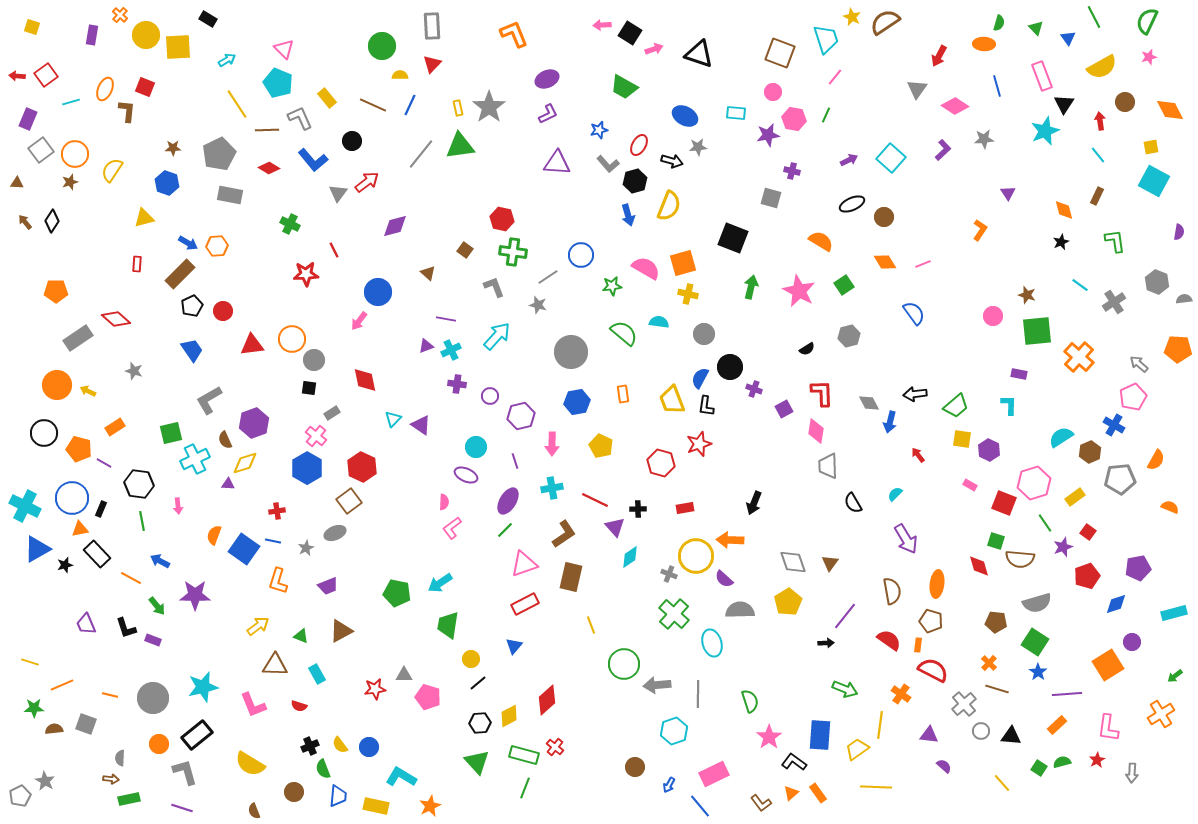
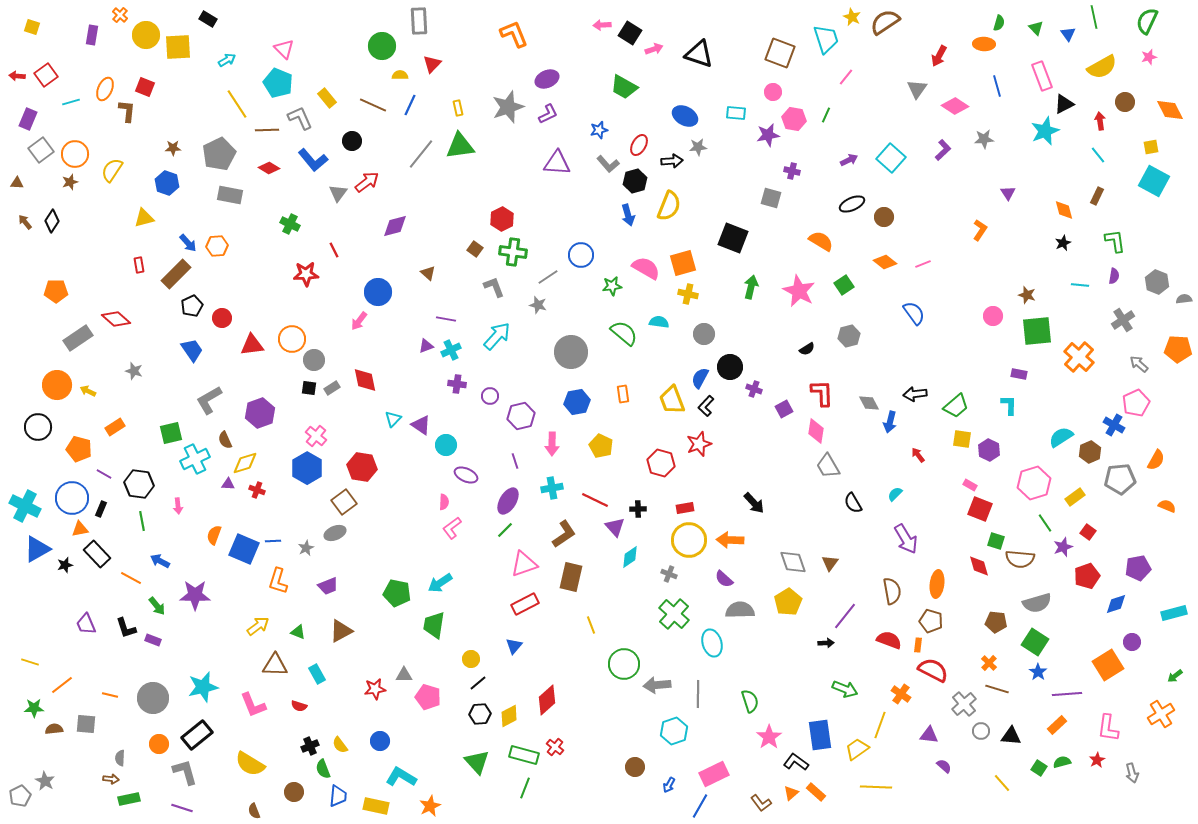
green line at (1094, 17): rotated 15 degrees clockwise
gray rectangle at (432, 26): moved 13 px left, 5 px up
blue triangle at (1068, 38): moved 4 px up
pink line at (835, 77): moved 11 px right
black triangle at (1064, 104): rotated 30 degrees clockwise
gray star at (489, 107): moved 19 px right; rotated 16 degrees clockwise
black arrow at (672, 161): rotated 20 degrees counterclockwise
red hexagon at (502, 219): rotated 20 degrees clockwise
purple semicircle at (1179, 232): moved 65 px left, 44 px down
black star at (1061, 242): moved 2 px right, 1 px down
blue arrow at (188, 243): rotated 18 degrees clockwise
brown square at (465, 250): moved 10 px right, 1 px up
orange diamond at (885, 262): rotated 20 degrees counterclockwise
red rectangle at (137, 264): moved 2 px right, 1 px down; rotated 14 degrees counterclockwise
brown rectangle at (180, 274): moved 4 px left
cyan line at (1080, 285): rotated 30 degrees counterclockwise
gray cross at (1114, 302): moved 9 px right, 18 px down
red circle at (223, 311): moved 1 px left, 7 px down
pink pentagon at (1133, 397): moved 3 px right, 6 px down
black L-shape at (706, 406): rotated 35 degrees clockwise
gray rectangle at (332, 413): moved 25 px up
purple hexagon at (254, 423): moved 6 px right, 10 px up
black circle at (44, 433): moved 6 px left, 6 px up
cyan circle at (476, 447): moved 30 px left, 2 px up
purple line at (104, 463): moved 11 px down
gray trapezoid at (828, 466): rotated 28 degrees counterclockwise
red hexagon at (362, 467): rotated 16 degrees counterclockwise
brown square at (349, 501): moved 5 px left, 1 px down
black arrow at (754, 503): rotated 65 degrees counterclockwise
red square at (1004, 503): moved 24 px left, 6 px down
orange semicircle at (1170, 507): moved 3 px left, 1 px up
red cross at (277, 511): moved 20 px left, 21 px up; rotated 28 degrees clockwise
blue line at (273, 541): rotated 14 degrees counterclockwise
blue square at (244, 549): rotated 12 degrees counterclockwise
yellow circle at (696, 556): moved 7 px left, 16 px up
green trapezoid at (448, 625): moved 14 px left
green triangle at (301, 636): moved 3 px left, 4 px up
red semicircle at (889, 640): rotated 15 degrees counterclockwise
orange line at (62, 685): rotated 15 degrees counterclockwise
black hexagon at (480, 723): moved 9 px up
gray square at (86, 724): rotated 15 degrees counterclockwise
yellow line at (880, 725): rotated 12 degrees clockwise
blue rectangle at (820, 735): rotated 12 degrees counterclockwise
blue circle at (369, 747): moved 11 px right, 6 px up
black L-shape at (794, 762): moved 2 px right
gray arrow at (1132, 773): rotated 18 degrees counterclockwise
orange rectangle at (818, 793): moved 2 px left, 1 px up; rotated 12 degrees counterclockwise
blue line at (700, 806): rotated 70 degrees clockwise
